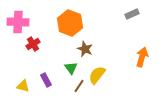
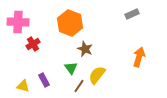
orange arrow: moved 3 px left
purple rectangle: moved 2 px left
